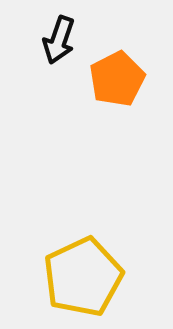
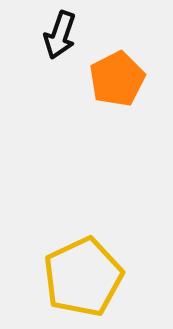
black arrow: moved 1 px right, 5 px up
